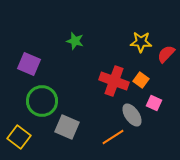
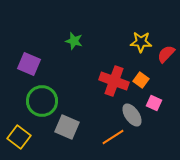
green star: moved 1 px left
